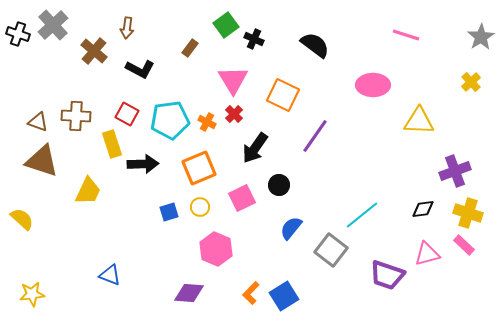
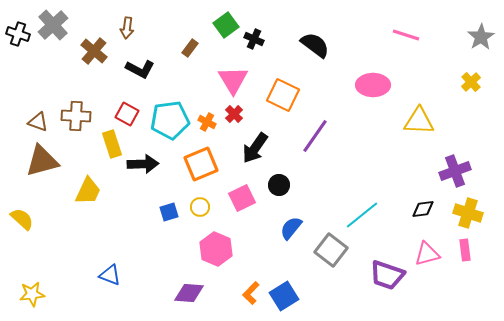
brown triangle at (42, 161): rotated 33 degrees counterclockwise
orange square at (199, 168): moved 2 px right, 4 px up
pink rectangle at (464, 245): moved 1 px right, 5 px down; rotated 40 degrees clockwise
